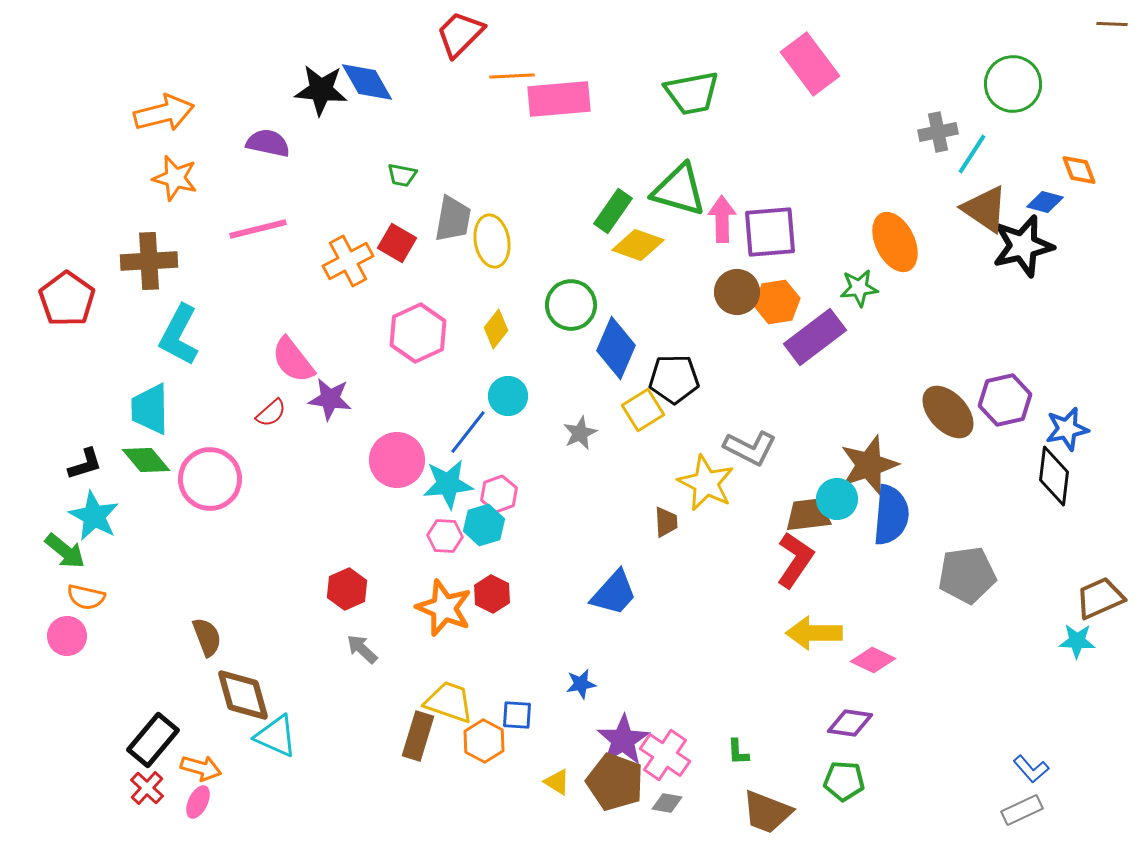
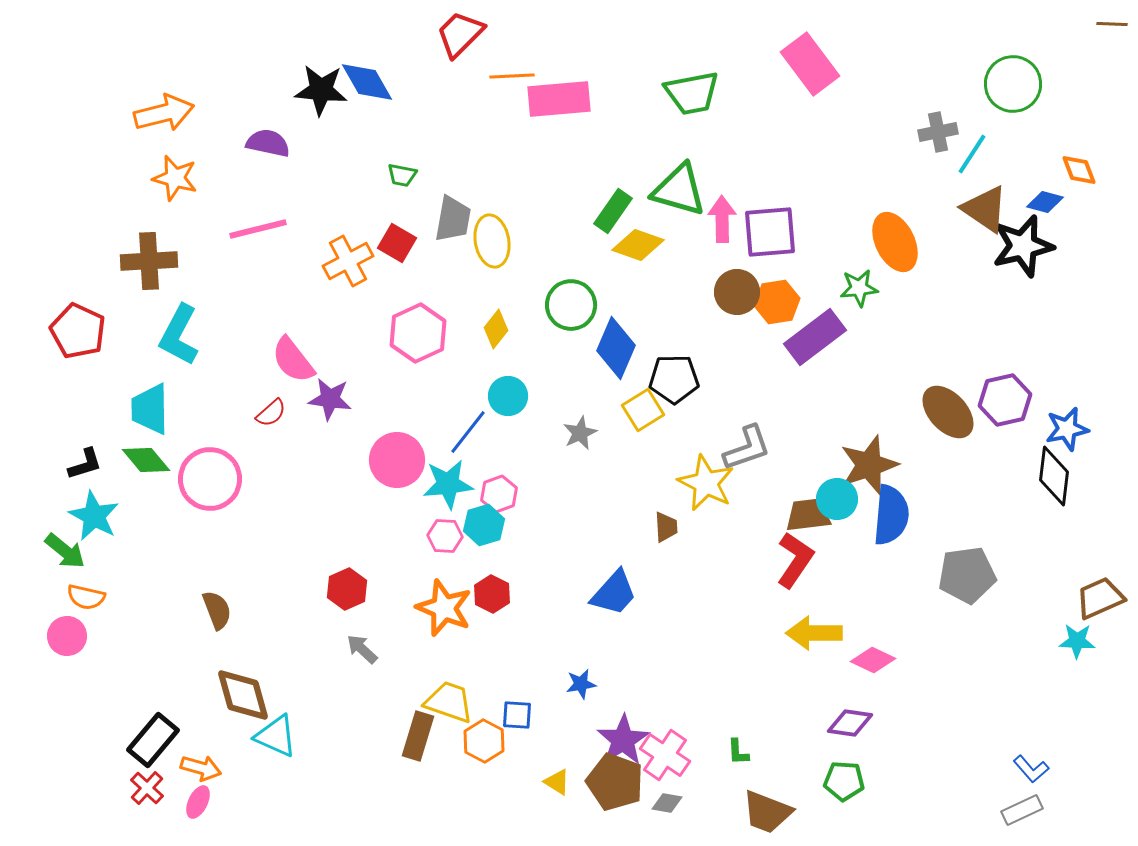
red pentagon at (67, 299): moved 11 px right, 32 px down; rotated 10 degrees counterclockwise
gray L-shape at (750, 448): moved 3 px left; rotated 46 degrees counterclockwise
brown trapezoid at (666, 522): moved 5 px down
brown semicircle at (207, 637): moved 10 px right, 27 px up
